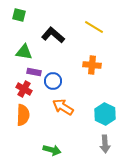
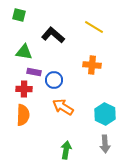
blue circle: moved 1 px right, 1 px up
red cross: rotated 28 degrees counterclockwise
green arrow: moved 14 px right; rotated 96 degrees counterclockwise
